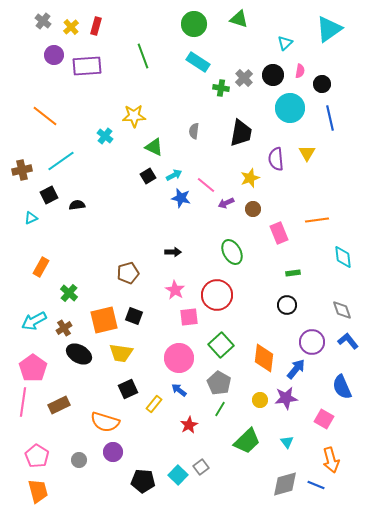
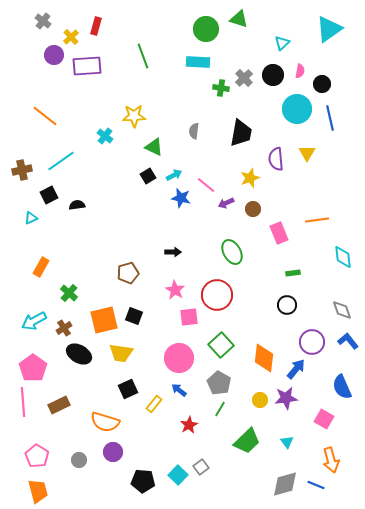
green circle at (194, 24): moved 12 px right, 5 px down
yellow cross at (71, 27): moved 10 px down
cyan triangle at (285, 43): moved 3 px left
cyan rectangle at (198, 62): rotated 30 degrees counterclockwise
cyan circle at (290, 108): moved 7 px right, 1 px down
pink line at (23, 402): rotated 12 degrees counterclockwise
